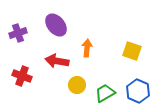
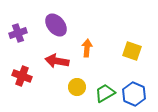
yellow circle: moved 2 px down
blue hexagon: moved 4 px left, 3 px down
